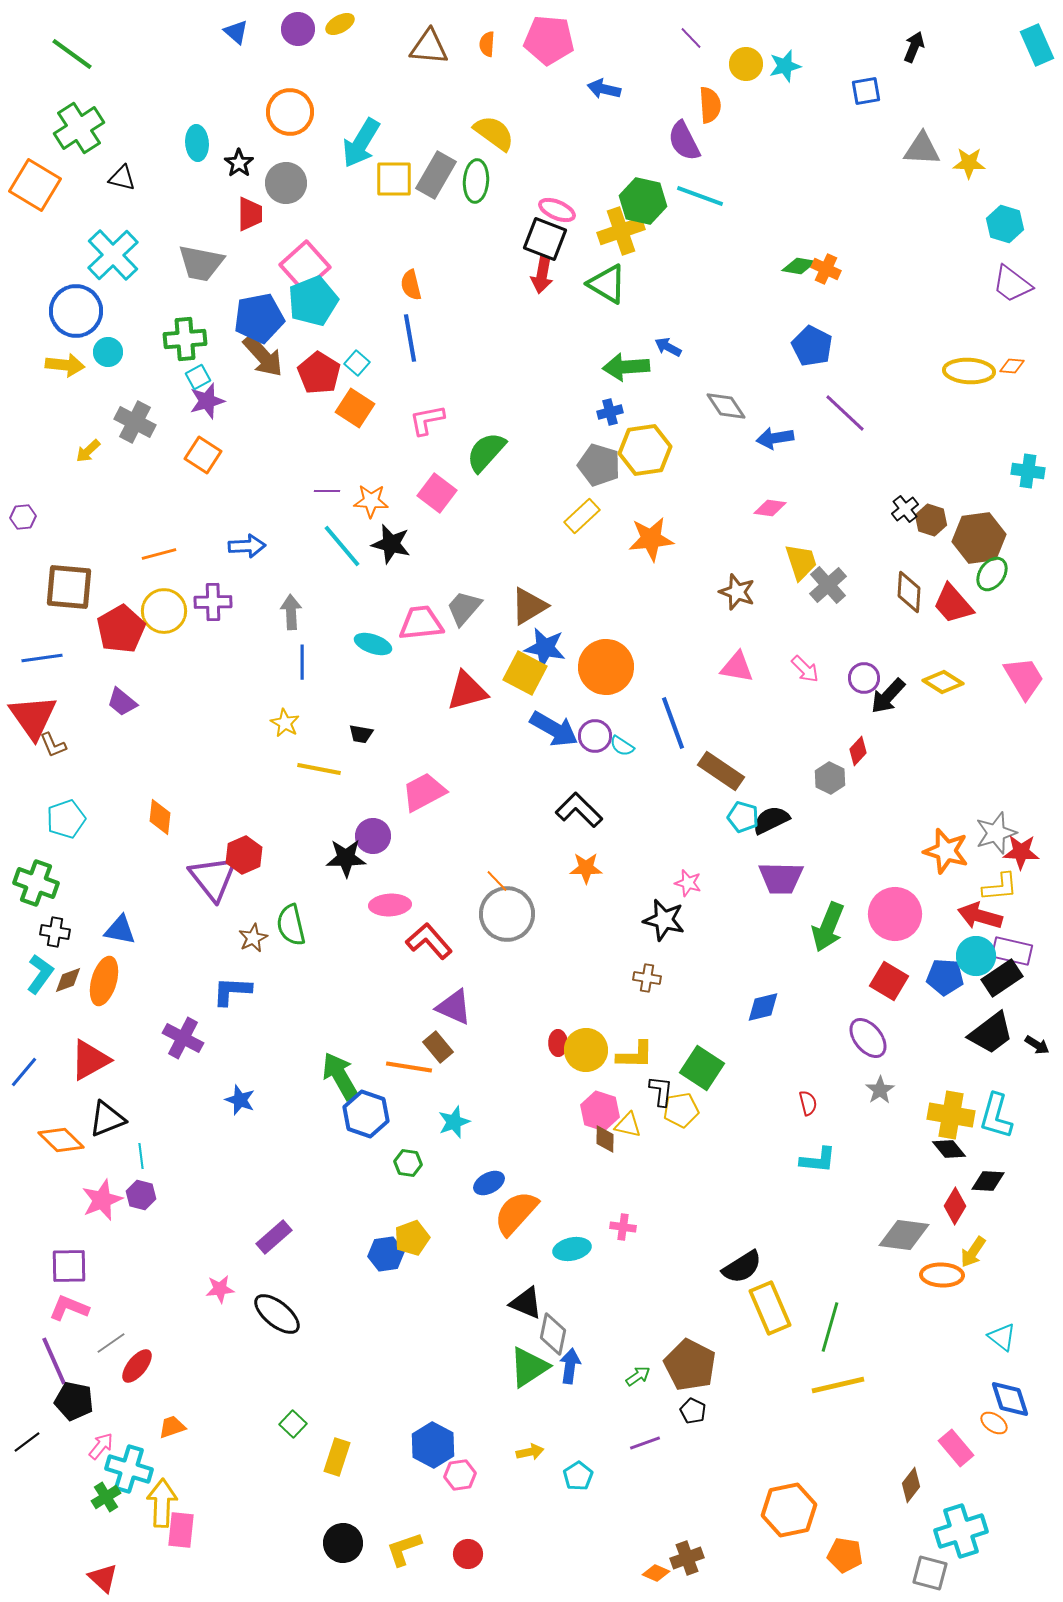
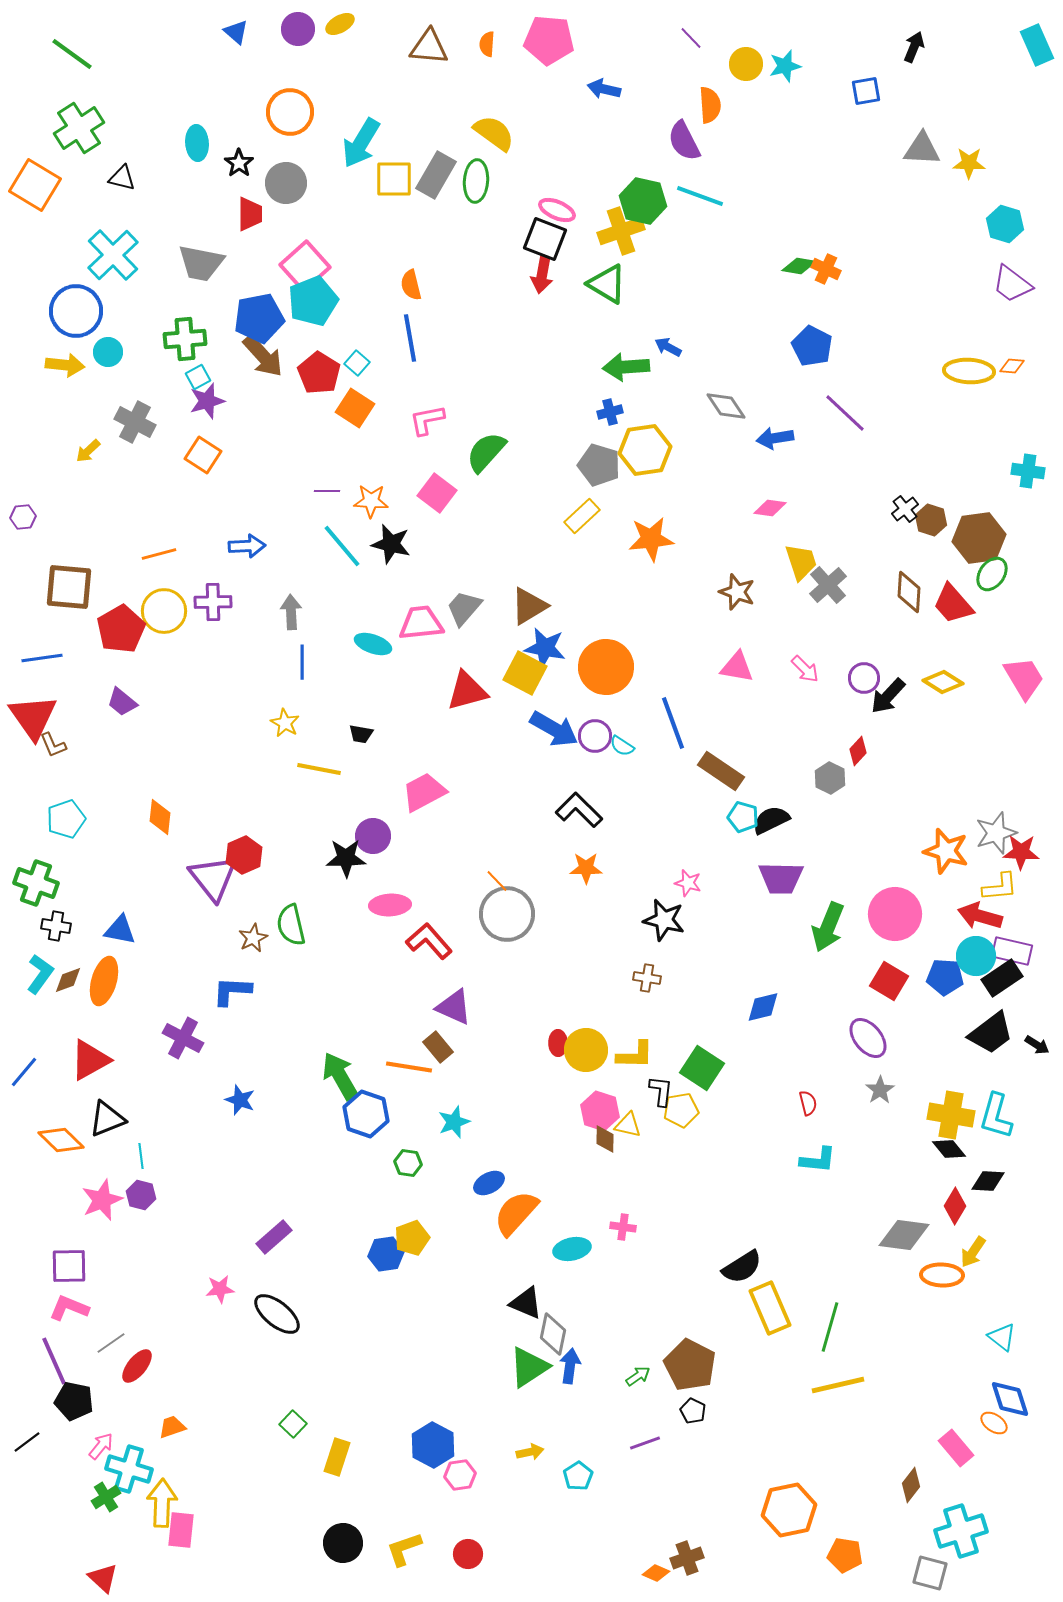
black cross at (55, 932): moved 1 px right, 6 px up
